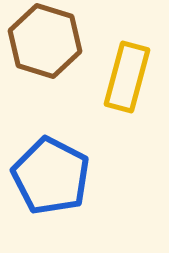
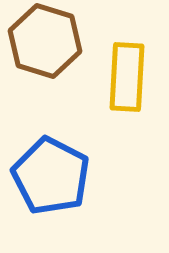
yellow rectangle: rotated 12 degrees counterclockwise
